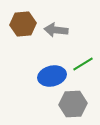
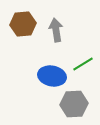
gray arrow: rotated 75 degrees clockwise
blue ellipse: rotated 24 degrees clockwise
gray hexagon: moved 1 px right
